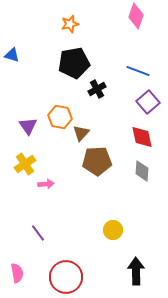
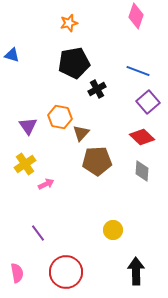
orange star: moved 1 px left, 1 px up
red diamond: rotated 35 degrees counterclockwise
pink arrow: rotated 21 degrees counterclockwise
red circle: moved 5 px up
